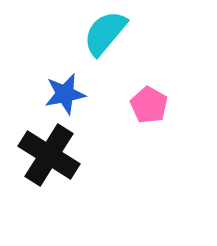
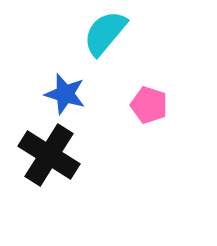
blue star: rotated 27 degrees clockwise
pink pentagon: rotated 12 degrees counterclockwise
